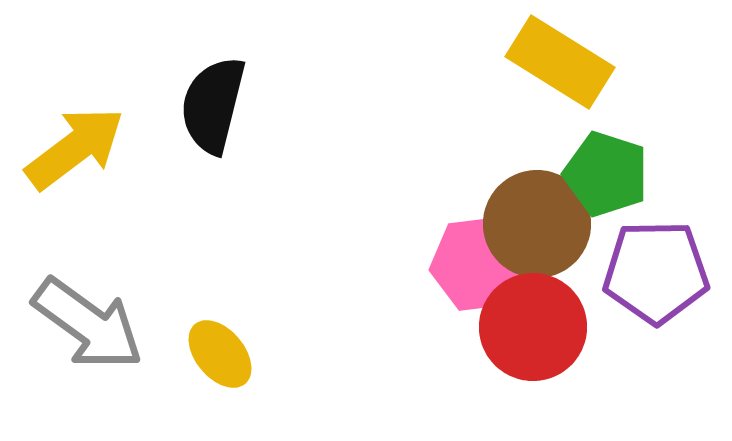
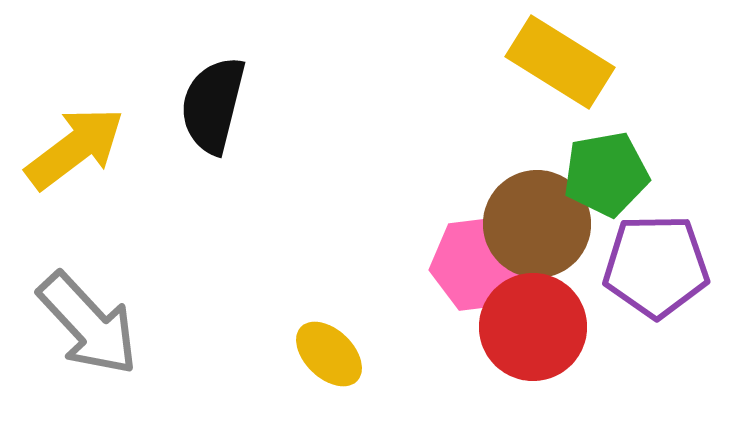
green pentagon: rotated 28 degrees counterclockwise
purple pentagon: moved 6 px up
gray arrow: rotated 11 degrees clockwise
yellow ellipse: moved 109 px right; rotated 6 degrees counterclockwise
